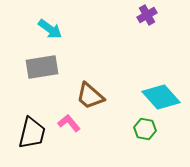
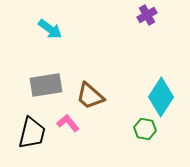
gray rectangle: moved 4 px right, 18 px down
cyan diamond: rotated 75 degrees clockwise
pink L-shape: moved 1 px left
